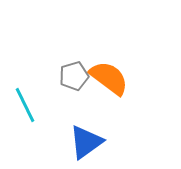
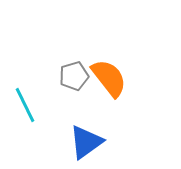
orange semicircle: rotated 15 degrees clockwise
